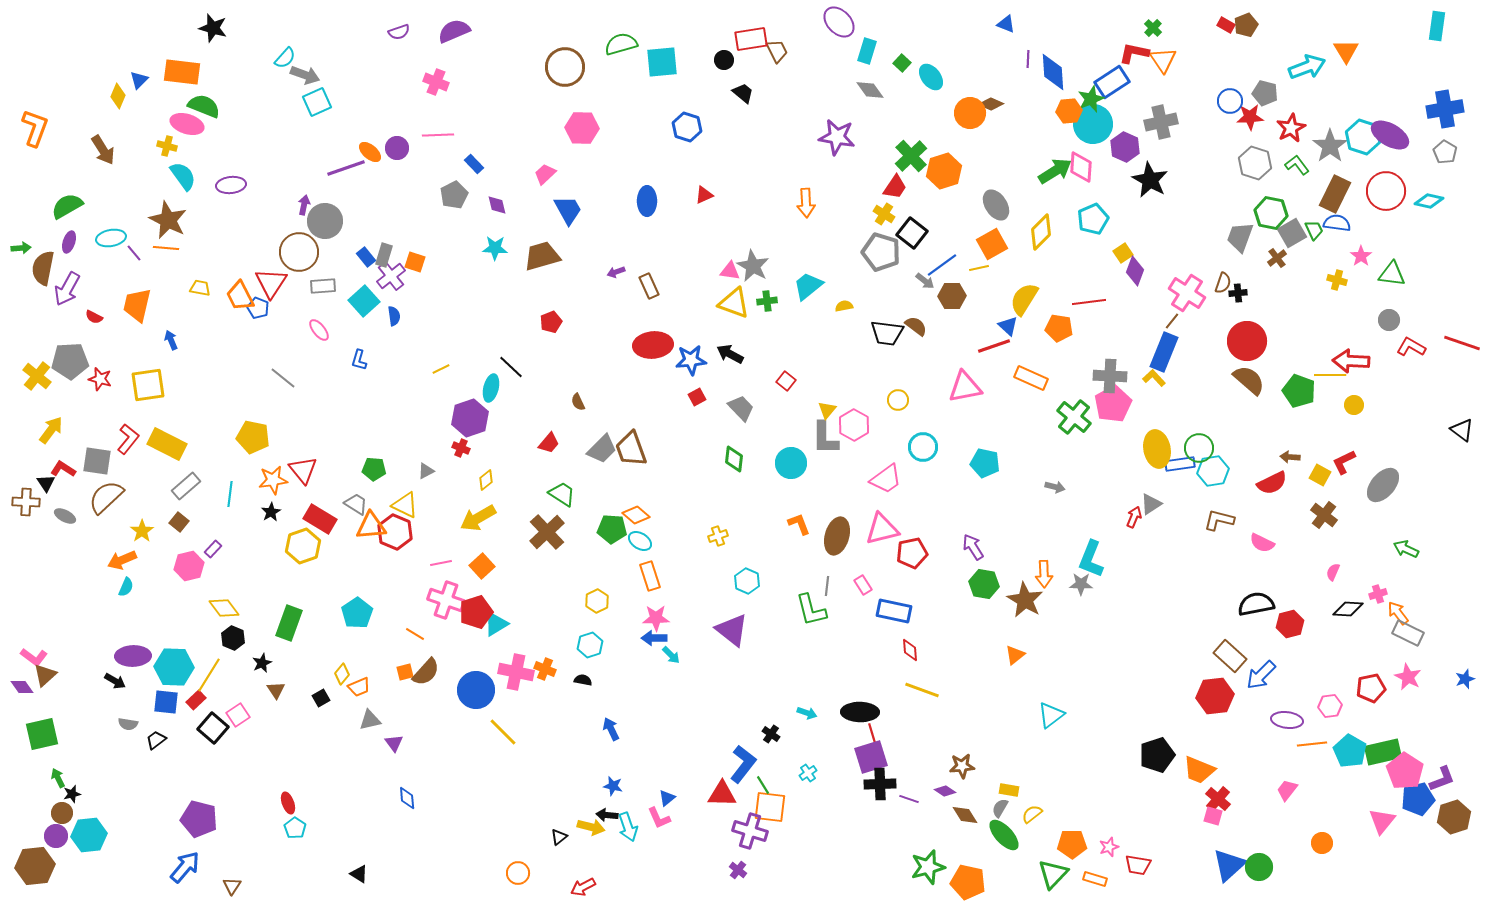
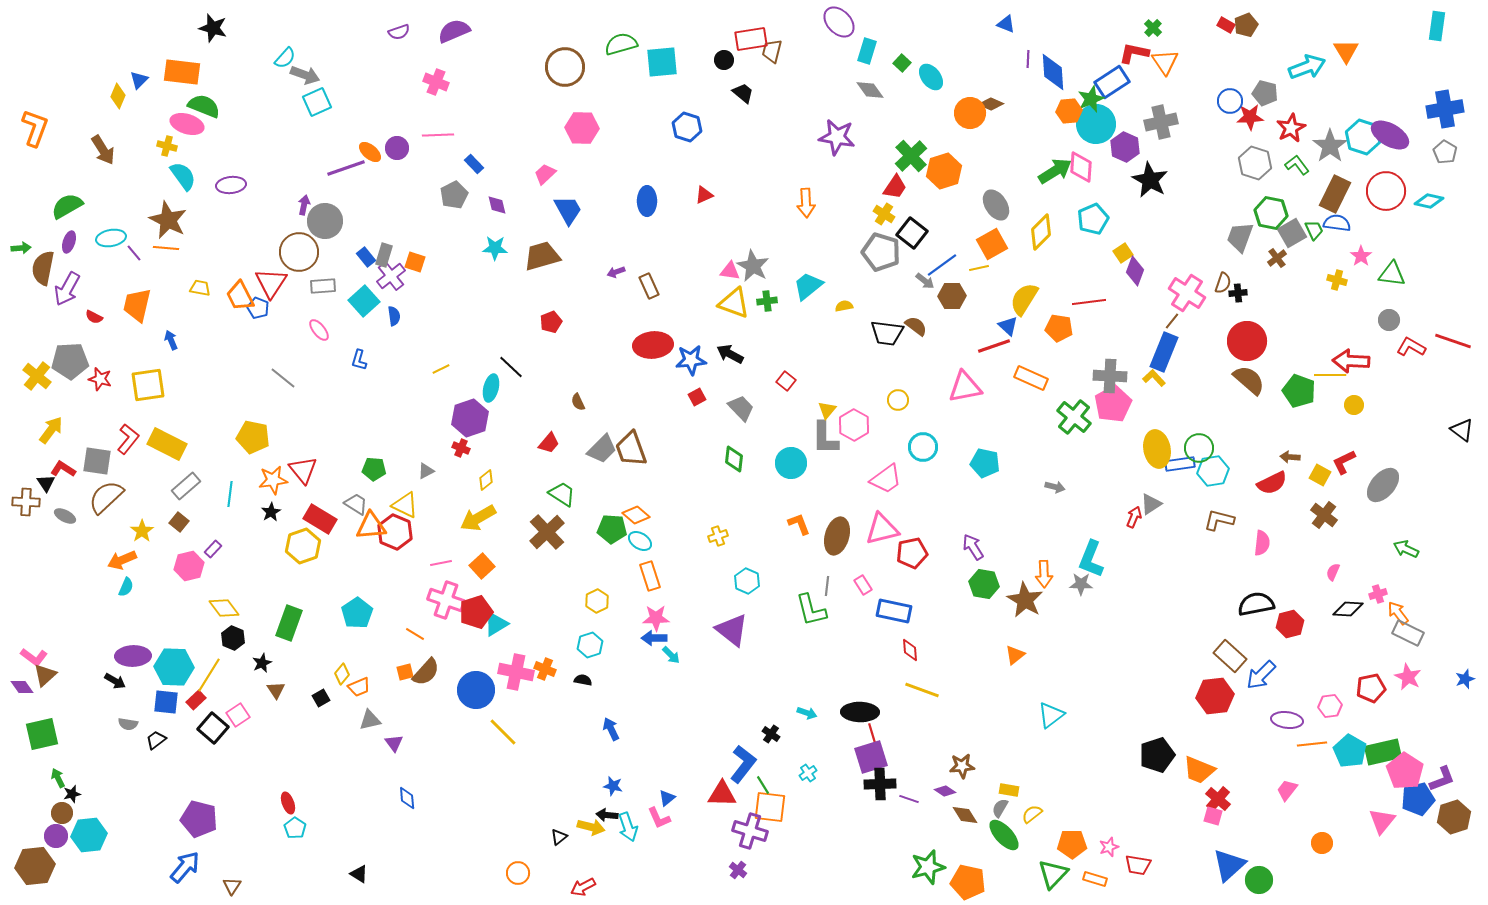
brown trapezoid at (777, 51): moved 5 px left; rotated 140 degrees counterclockwise
orange triangle at (1163, 60): moved 2 px right, 2 px down
cyan circle at (1093, 124): moved 3 px right
red line at (1462, 343): moved 9 px left, 2 px up
pink semicircle at (1262, 543): rotated 110 degrees counterclockwise
green circle at (1259, 867): moved 13 px down
